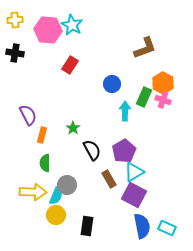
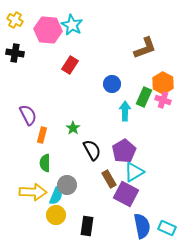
yellow cross: rotated 35 degrees clockwise
purple square: moved 8 px left, 1 px up
